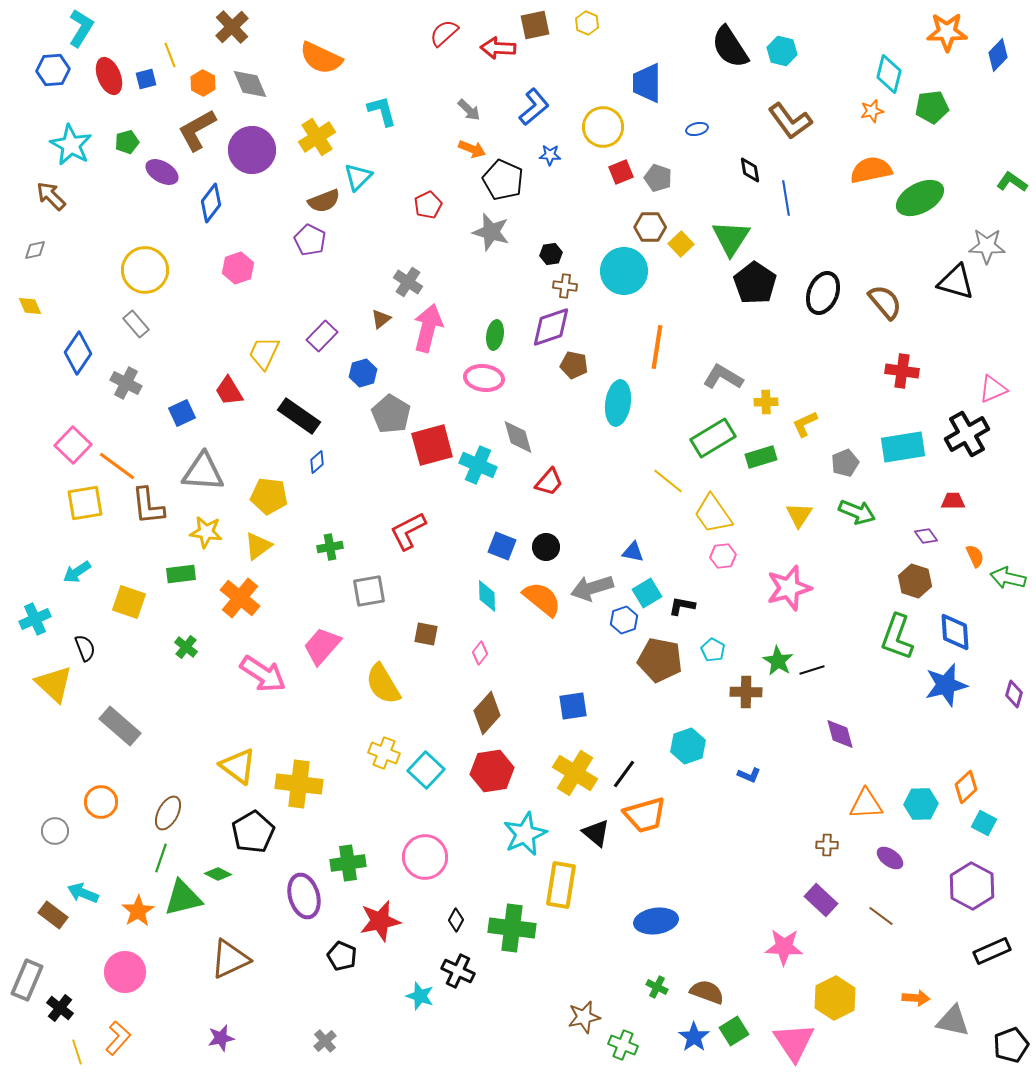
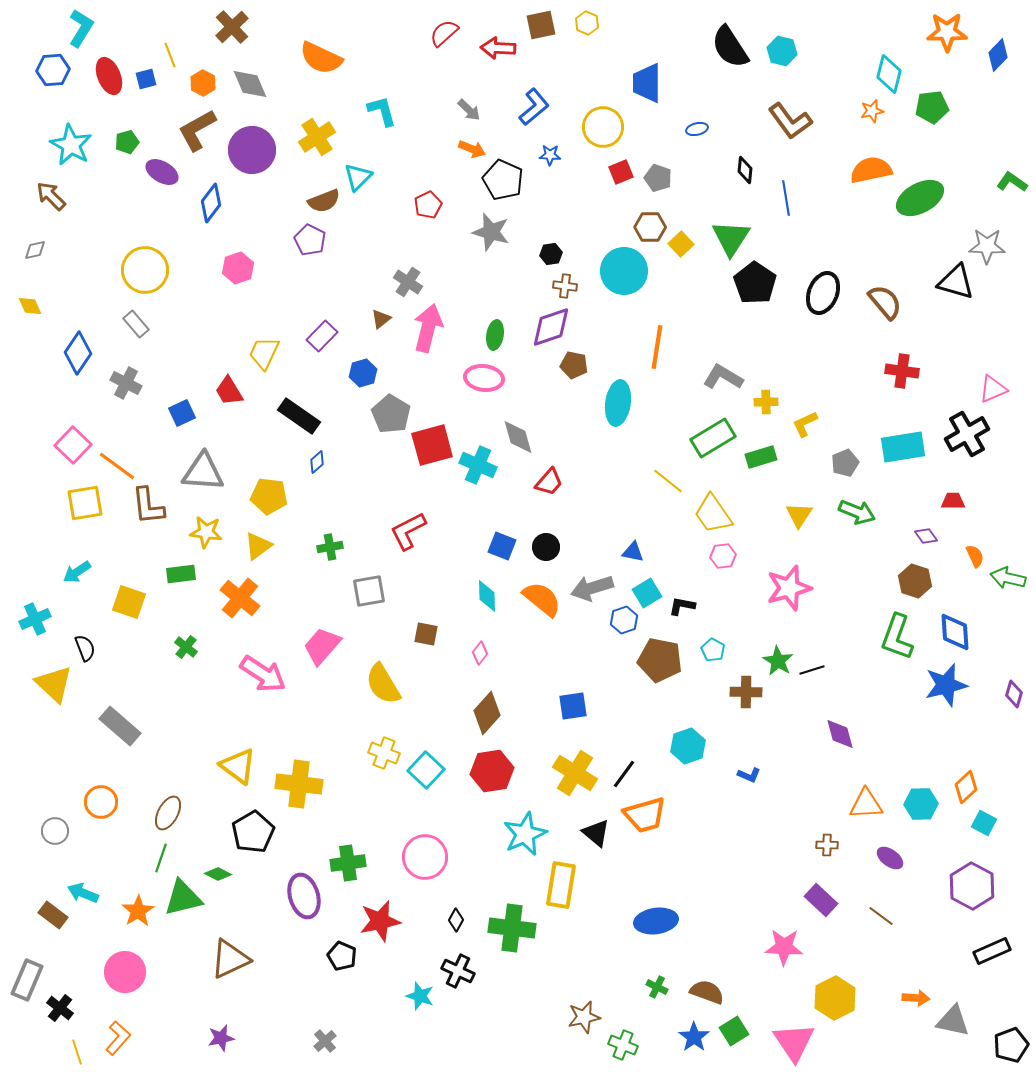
brown square at (535, 25): moved 6 px right
black diamond at (750, 170): moved 5 px left; rotated 16 degrees clockwise
